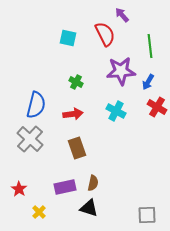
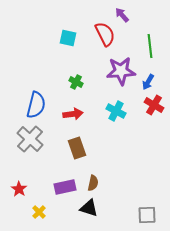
red cross: moved 3 px left, 2 px up
